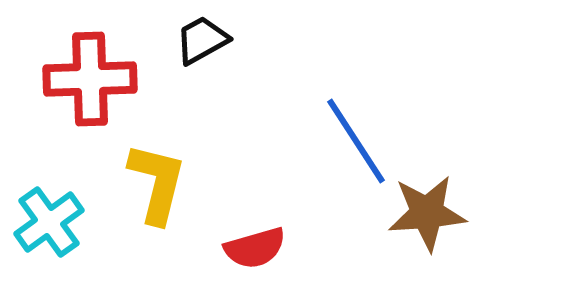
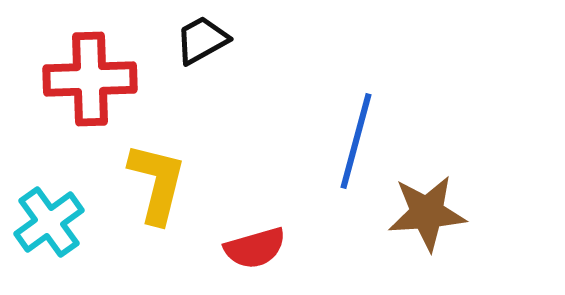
blue line: rotated 48 degrees clockwise
